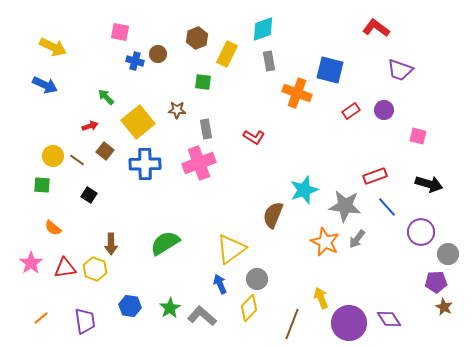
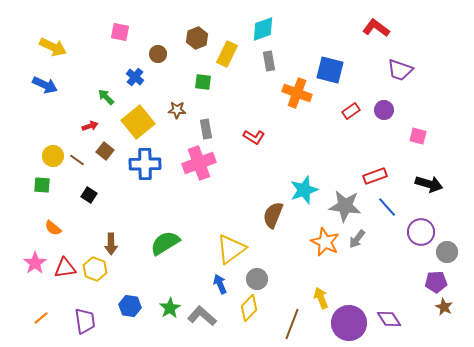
blue cross at (135, 61): moved 16 px down; rotated 24 degrees clockwise
gray circle at (448, 254): moved 1 px left, 2 px up
pink star at (31, 263): moved 4 px right
